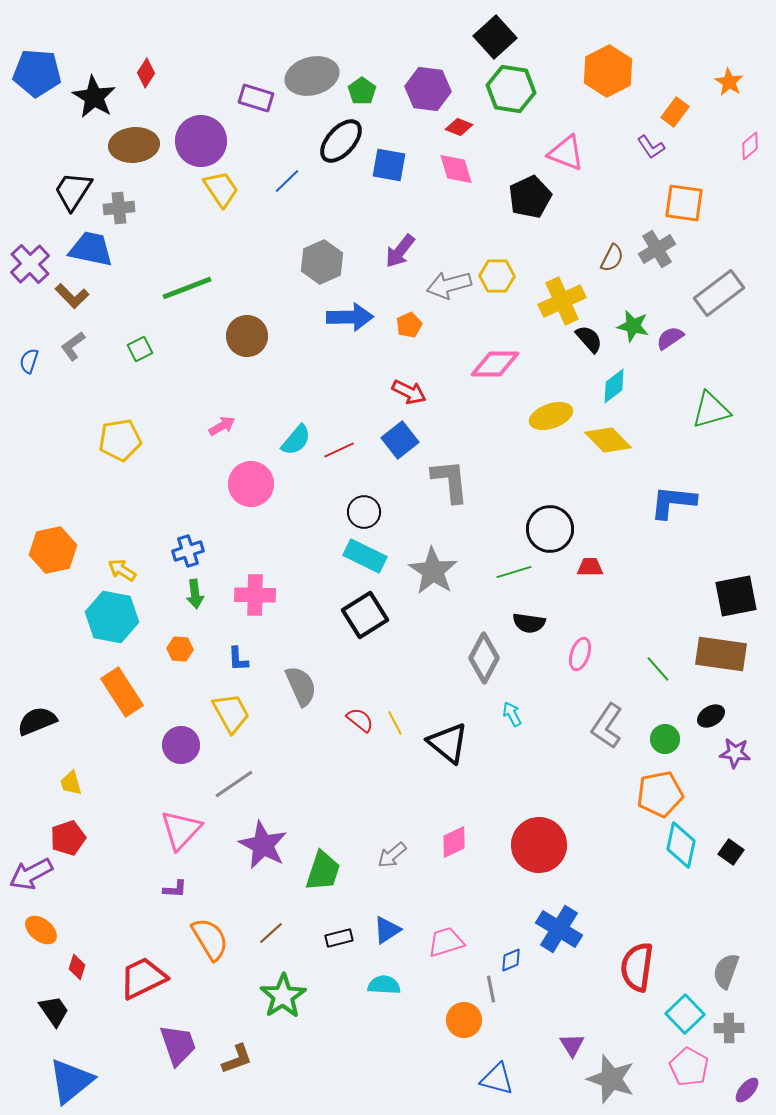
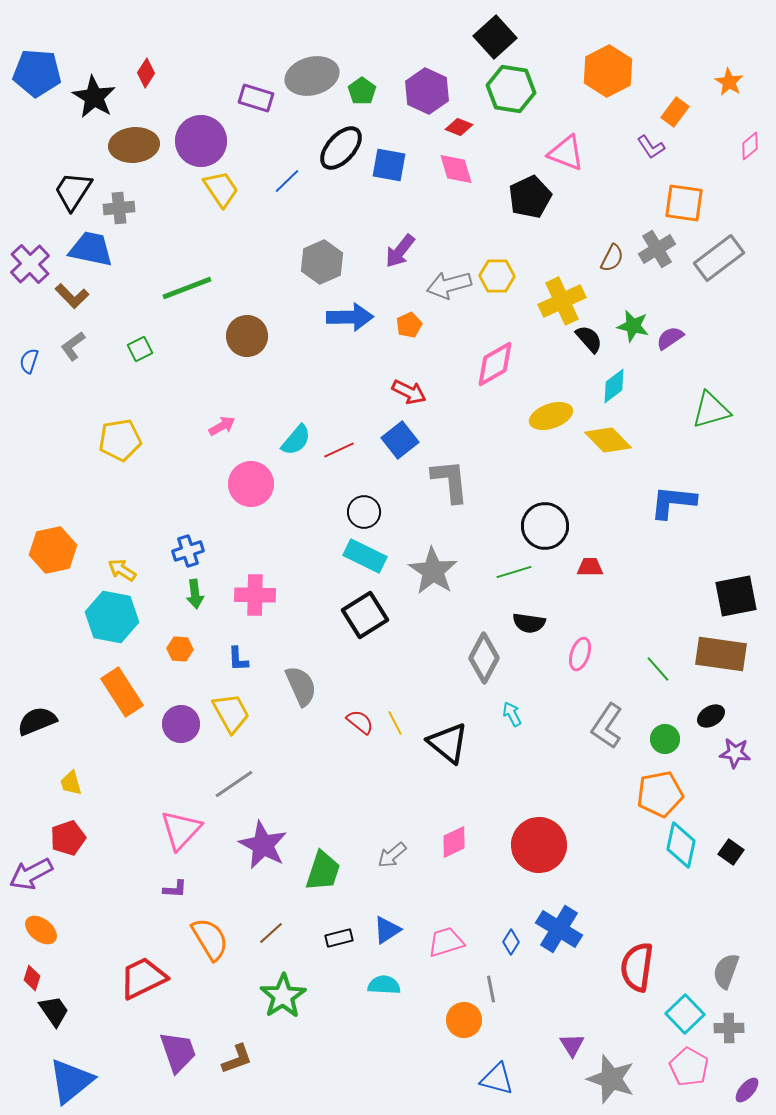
purple hexagon at (428, 89): moved 1 px left, 2 px down; rotated 18 degrees clockwise
black ellipse at (341, 141): moved 7 px down
gray rectangle at (719, 293): moved 35 px up
pink diamond at (495, 364): rotated 30 degrees counterclockwise
black circle at (550, 529): moved 5 px left, 3 px up
red semicircle at (360, 720): moved 2 px down
purple circle at (181, 745): moved 21 px up
blue diamond at (511, 960): moved 18 px up; rotated 35 degrees counterclockwise
red diamond at (77, 967): moved 45 px left, 11 px down
purple trapezoid at (178, 1045): moved 7 px down
